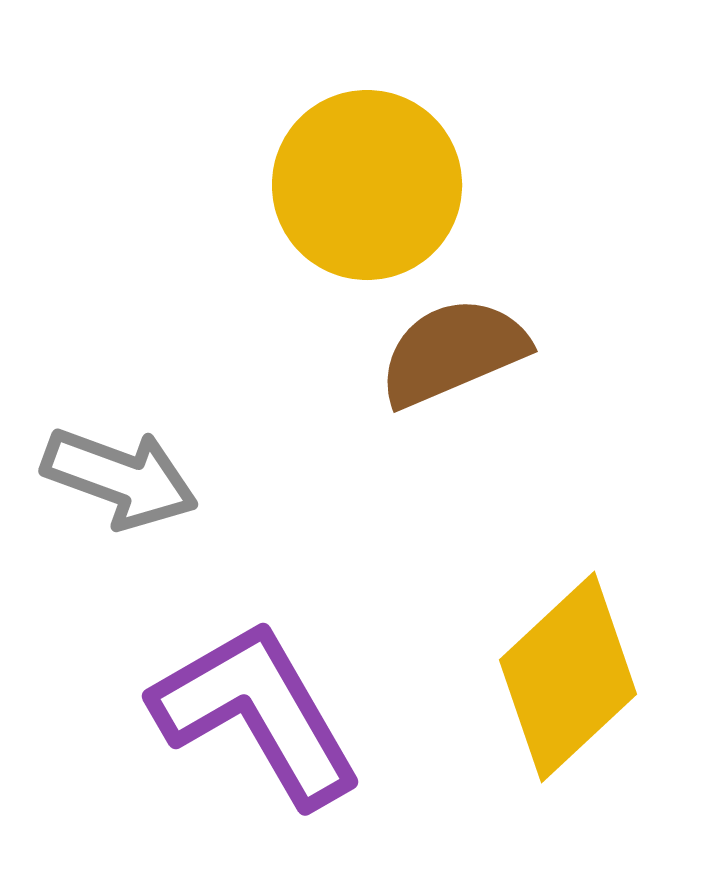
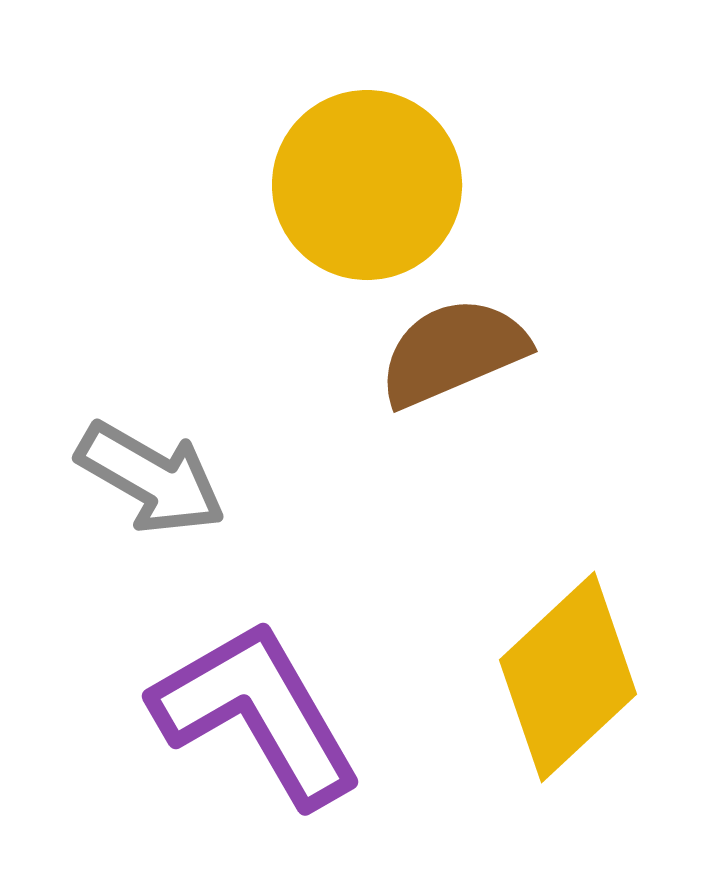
gray arrow: moved 31 px right; rotated 10 degrees clockwise
